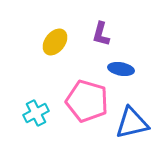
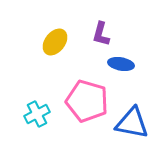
blue ellipse: moved 5 px up
cyan cross: moved 1 px right, 1 px down
blue triangle: rotated 24 degrees clockwise
